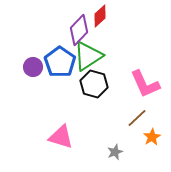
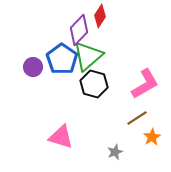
red diamond: rotated 15 degrees counterclockwise
green triangle: rotated 8 degrees counterclockwise
blue pentagon: moved 2 px right, 3 px up
pink L-shape: rotated 96 degrees counterclockwise
brown line: rotated 10 degrees clockwise
